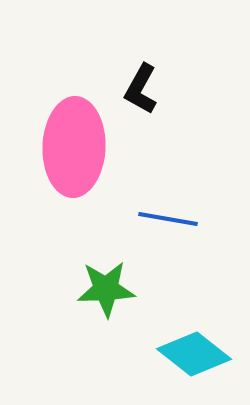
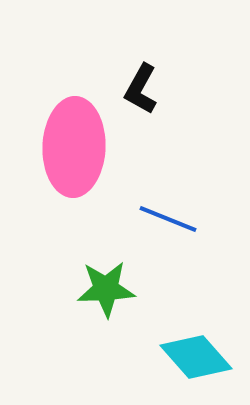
blue line: rotated 12 degrees clockwise
cyan diamond: moved 2 px right, 3 px down; rotated 10 degrees clockwise
